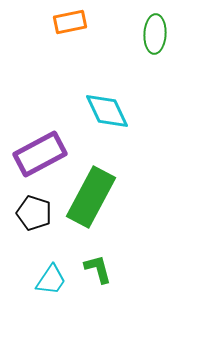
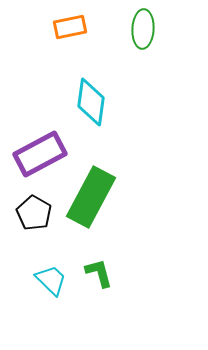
orange rectangle: moved 5 px down
green ellipse: moved 12 px left, 5 px up
cyan diamond: moved 16 px left, 9 px up; rotated 33 degrees clockwise
black pentagon: rotated 12 degrees clockwise
green L-shape: moved 1 px right, 4 px down
cyan trapezoid: rotated 80 degrees counterclockwise
